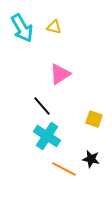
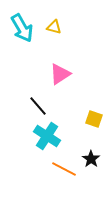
black line: moved 4 px left
black star: rotated 24 degrees clockwise
